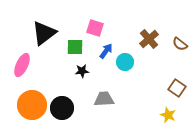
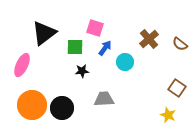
blue arrow: moved 1 px left, 3 px up
